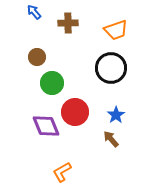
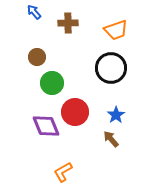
orange L-shape: moved 1 px right
